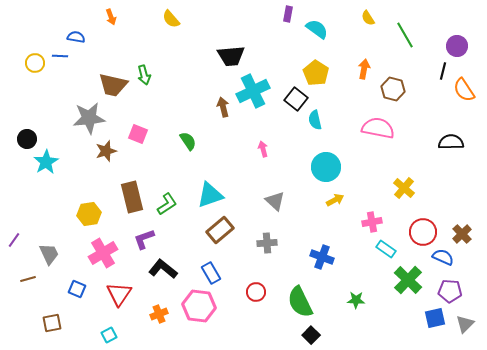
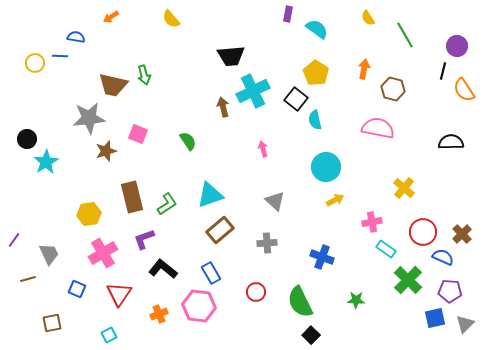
orange arrow at (111, 17): rotated 77 degrees clockwise
